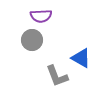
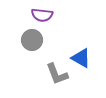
purple semicircle: moved 1 px right, 1 px up; rotated 10 degrees clockwise
gray L-shape: moved 2 px up
